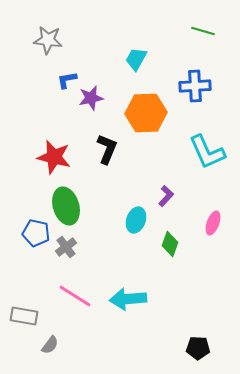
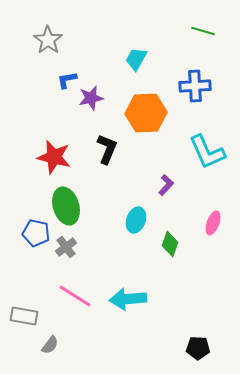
gray star: rotated 28 degrees clockwise
purple L-shape: moved 11 px up
